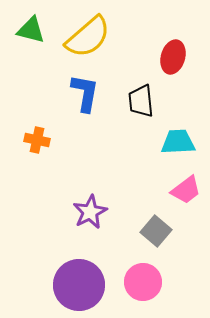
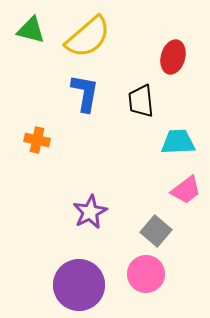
pink circle: moved 3 px right, 8 px up
